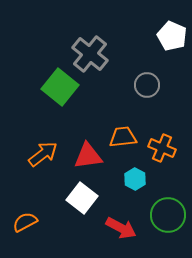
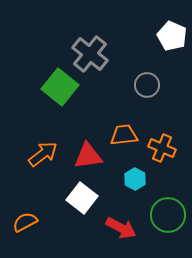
orange trapezoid: moved 1 px right, 2 px up
